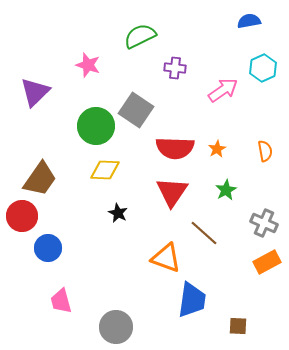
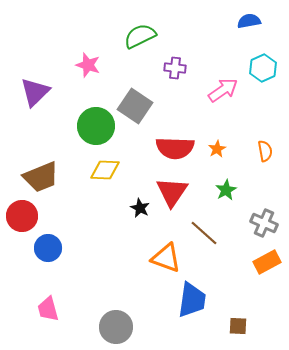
gray square: moved 1 px left, 4 px up
brown trapezoid: moved 1 px right, 2 px up; rotated 33 degrees clockwise
black star: moved 22 px right, 5 px up
pink trapezoid: moved 13 px left, 8 px down
